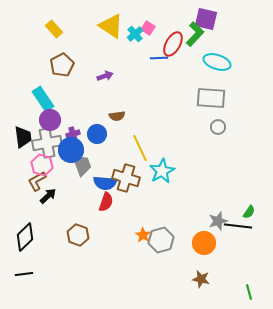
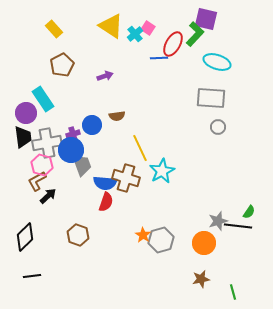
purple circle at (50, 120): moved 24 px left, 7 px up
blue circle at (97, 134): moved 5 px left, 9 px up
black line at (24, 274): moved 8 px right, 2 px down
brown star at (201, 279): rotated 24 degrees counterclockwise
green line at (249, 292): moved 16 px left
